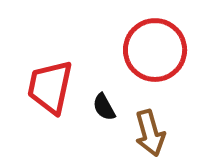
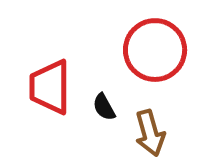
red trapezoid: rotated 12 degrees counterclockwise
